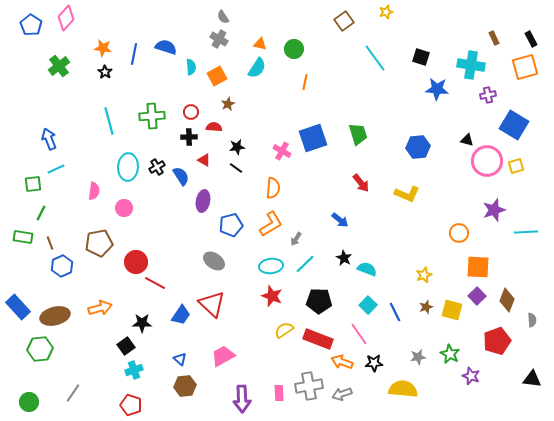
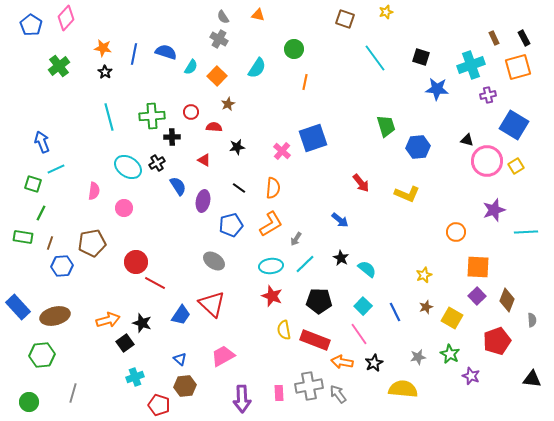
brown square at (344, 21): moved 1 px right, 2 px up; rotated 36 degrees counterclockwise
black rectangle at (531, 39): moved 7 px left, 1 px up
orange triangle at (260, 44): moved 2 px left, 29 px up
blue semicircle at (166, 47): moved 5 px down
cyan cross at (471, 65): rotated 28 degrees counterclockwise
cyan semicircle at (191, 67): rotated 35 degrees clockwise
orange square at (525, 67): moved 7 px left
orange square at (217, 76): rotated 18 degrees counterclockwise
cyan line at (109, 121): moved 4 px up
green trapezoid at (358, 134): moved 28 px right, 8 px up
black cross at (189, 137): moved 17 px left
blue arrow at (49, 139): moved 7 px left, 3 px down
pink cross at (282, 151): rotated 12 degrees clockwise
yellow square at (516, 166): rotated 14 degrees counterclockwise
cyan ellipse at (128, 167): rotated 60 degrees counterclockwise
black cross at (157, 167): moved 4 px up
black line at (236, 168): moved 3 px right, 20 px down
blue semicircle at (181, 176): moved 3 px left, 10 px down
green square at (33, 184): rotated 24 degrees clockwise
orange circle at (459, 233): moved 3 px left, 1 px up
brown line at (50, 243): rotated 40 degrees clockwise
brown pentagon at (99, 243): moved 7 px left
black star at (344, 258): moved 3 px left
blue hexagon at (62, 266): rotated 20 degrees clockwise
cyan semicircle at (367, 269): rotated 18 degrees clockwise
cyan square at (368, 305): moved 5 px left, 1 px down
orange arrow at (100, 308): moved 8 px right, 12 px down
yellow square at (452, 310): moved 8 px down; rotated 15 degrees clockwise
black star at (142, 323): rotated 18 degrees clockwise
yellow semicircle at (284, 330): rotated 66 degrees counterclockwise
red rectangle at (318, 339): moved 3 px left, 1 px down
black square at (126, 346): moved 1 px left, 3 px up
green hexagon at (40, 349): moved 2 px right, 6 px down
orange arrow at (342, 362): rotated 10 degrees counterclockwise
black star at (374, 363): rotated 24 degrees counterclockwise
cyan cross at (134, 370): moved 1 px right, 7 px down
gray line at (73, 393): rotated 18 degrees counterclockwise
gray arrow at (342, 394): moved 4 px left; rotated 72 degrees clockwise
red pentagon at (131, 405): moved 28 px right
